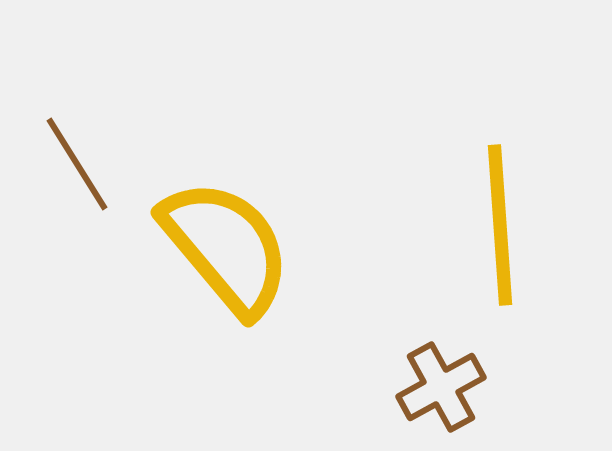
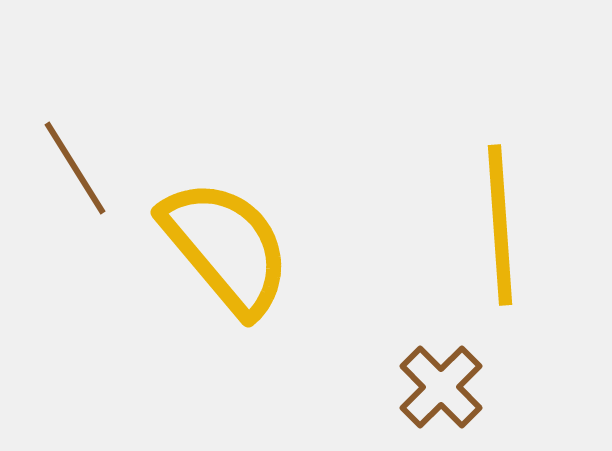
brown line: moved 2 px left, 4 px down
brown cross: rotated 16 degrees counterclockwise
